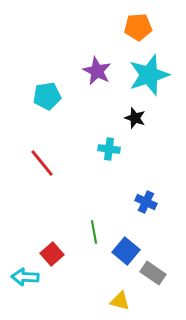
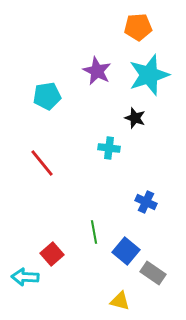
cyan cross: moved 1 px up
